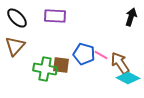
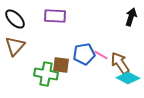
black ellipse: moved 2 px left, 1 px down
blue pentagon: rotated 25 degrees counterclockwise
green cross: moved 1 px right, 5 px down
